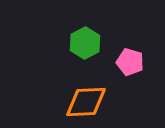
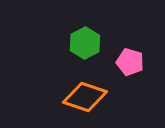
orange diamond: moved 1 px left, 5 px up; rotated 21 degrees clockwise
